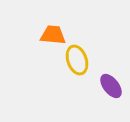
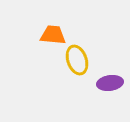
purple ellipse: moved 1 px left, 3 px up; rotated 60 degrees counterclockwise
